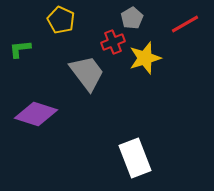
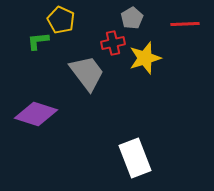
red line: rotated 28 degrees clockwise
red cross: moved 1 px down; rotated 10 degrees clockwise
green L-shape: moved 18 px right, 8 px up
